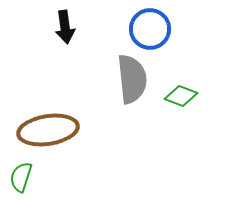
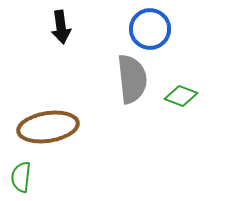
black arrow: moved 4 px left
brown ellipse: moved 3 px up
green semicircle: rotated 12 degrees counterclockwise
